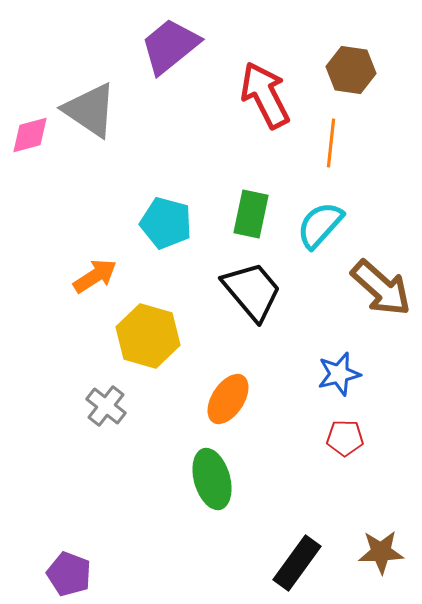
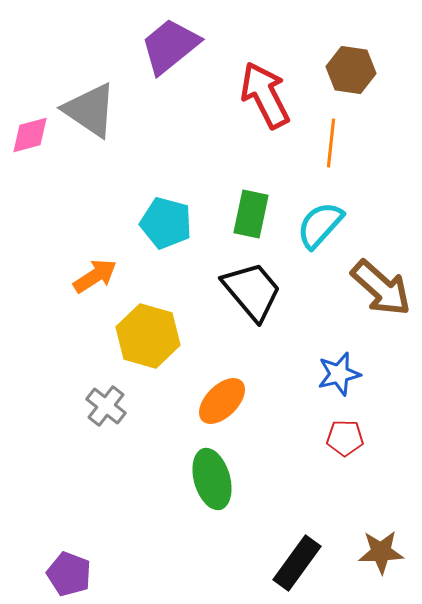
orange ellipse: moved 6 px left, 2 px down; rotated 12 degrees clockwise
